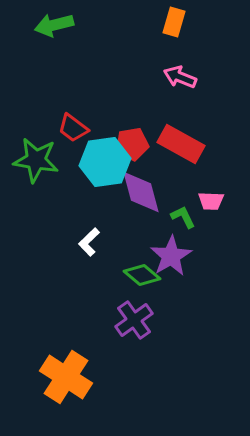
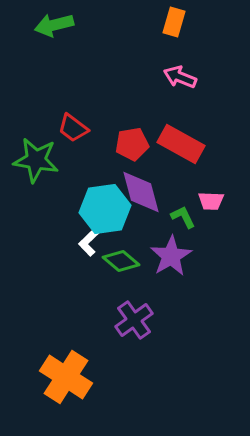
cyan hexagon: moved 47 px down
green diamond: moved 21 px left, 14 px up
